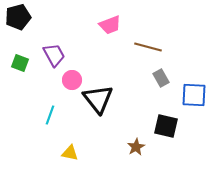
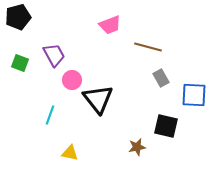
brown star: moved 1 px right; rotated 18 degrees clockwise
